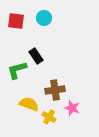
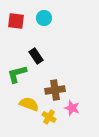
green L-shape: moved 4 px down
